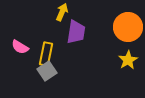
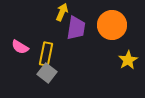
orange circle: moved 16 px left, 2 px up
purple trapezoid: moved 4 px up
gray square: moved 2 px down; rotated 18 degrees counterclockwise
